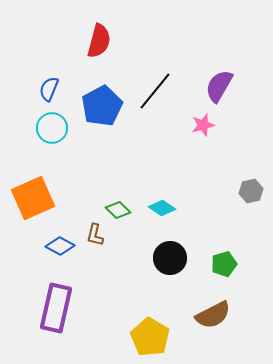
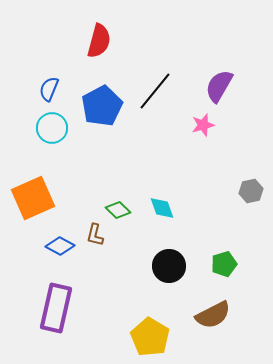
cyan diamond: rotated 36 degrees clockwise
black circle: moved 1 px left, 8 px down
